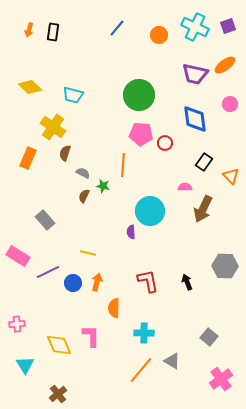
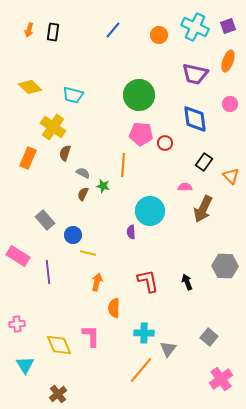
blue line at (117, 28): moved 4 px left, 2 px down
orange ellipse at (225, 65): moved 3 px right, 4 px up; rotated 35 degrees counterclockwise
brown semicircle at (84, 196): moved 1 px left, 2 px up
purple line at (48, 272): rotated 70 degrees counterclockwise
blue circle at (73, 283): moved 48 px up
gray triangle at (172, 361): moved 4 px left, 12 px up; rotated 36 degrees clockwise
